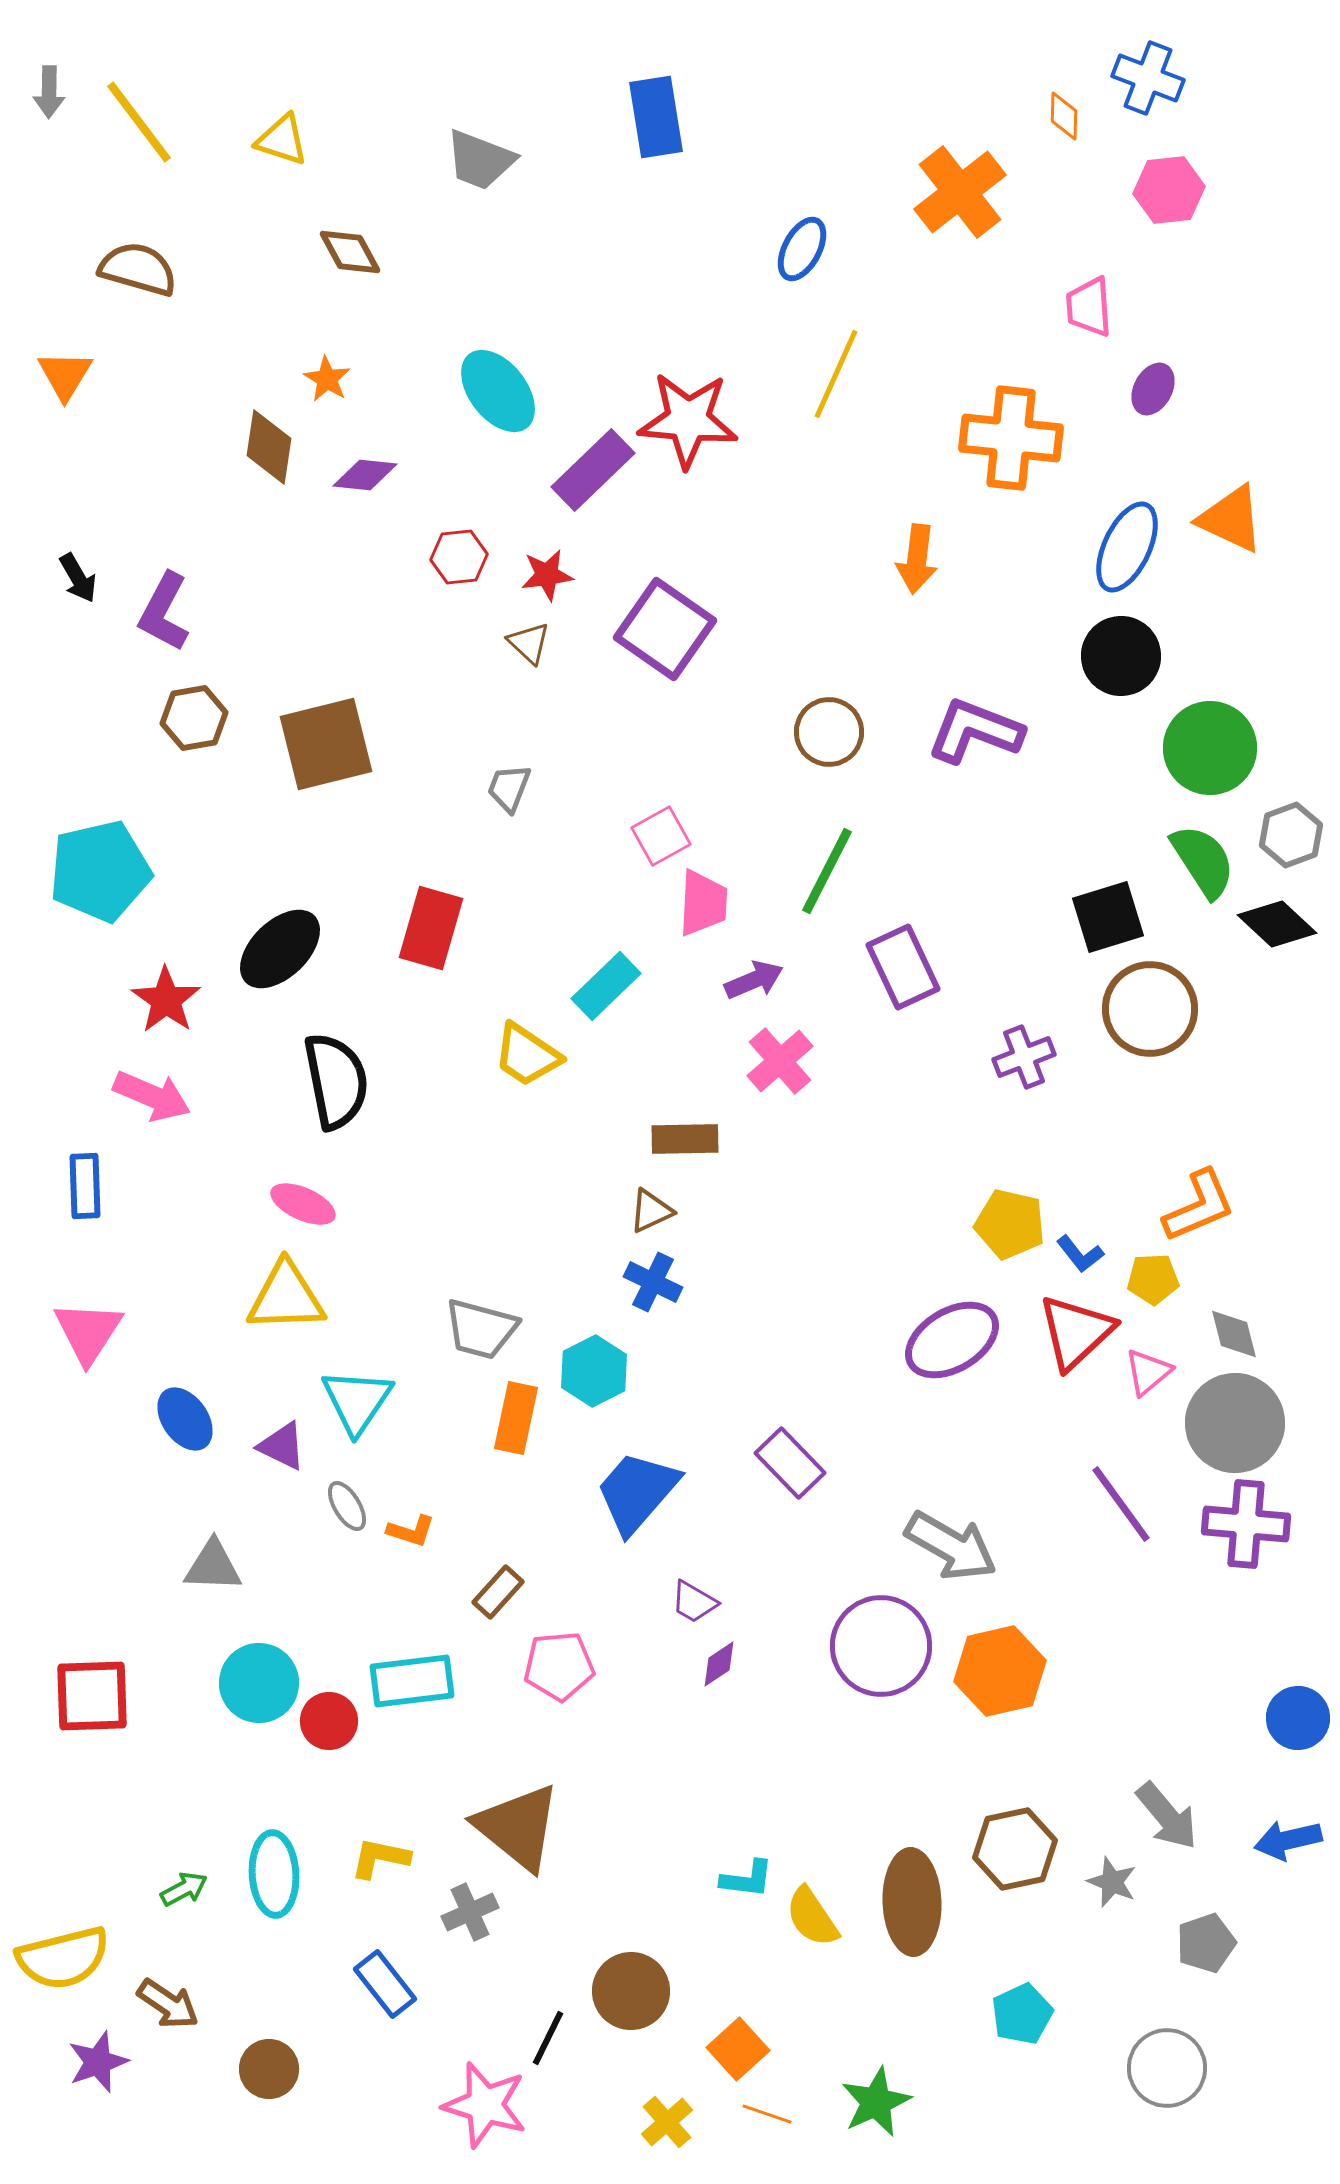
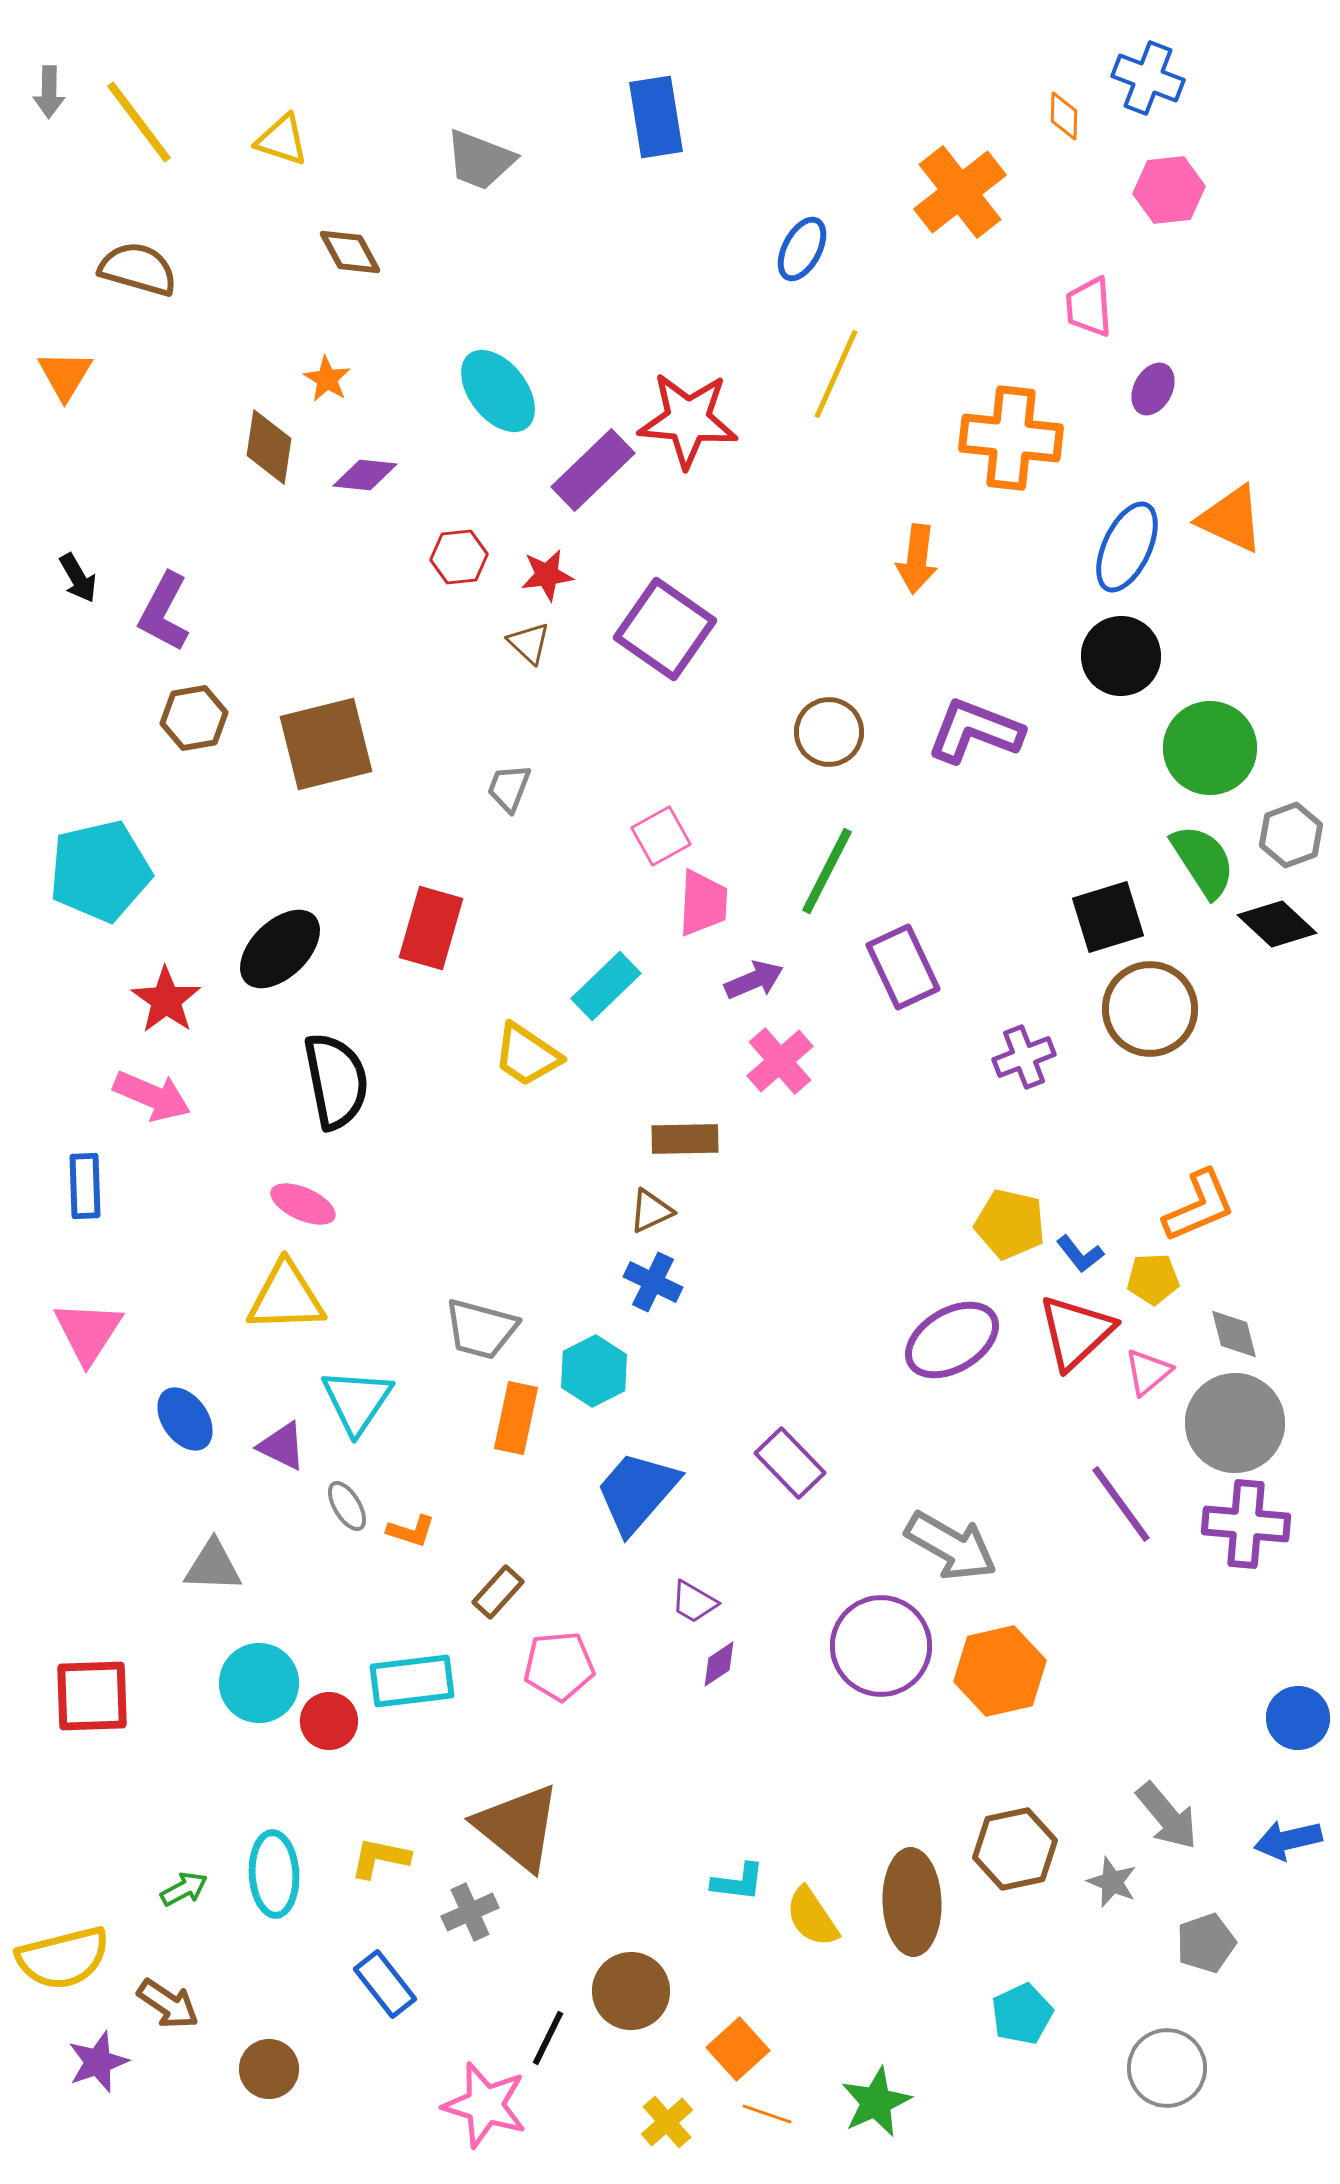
cyan L-shape at (747, 1879): moved 9 px left, 3 px down
